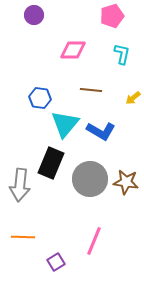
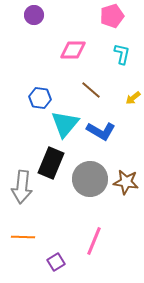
brown line: rotated 35 degrees clockwise
gray arrow: moved 2 px right, 2 px down
